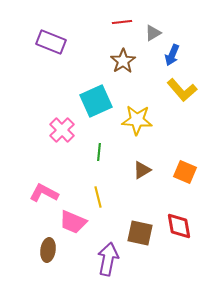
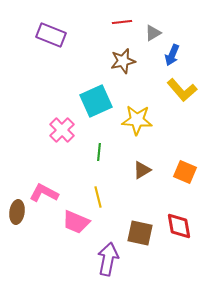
purple rectangle: moved 7 px up
brown star: rotated 20 degrees clockwise
pink trapezoid: moved 3 px right
brown ellipse: moved 31 px left, 38 px up
